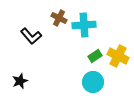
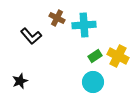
brown cross: moved 2 px left
